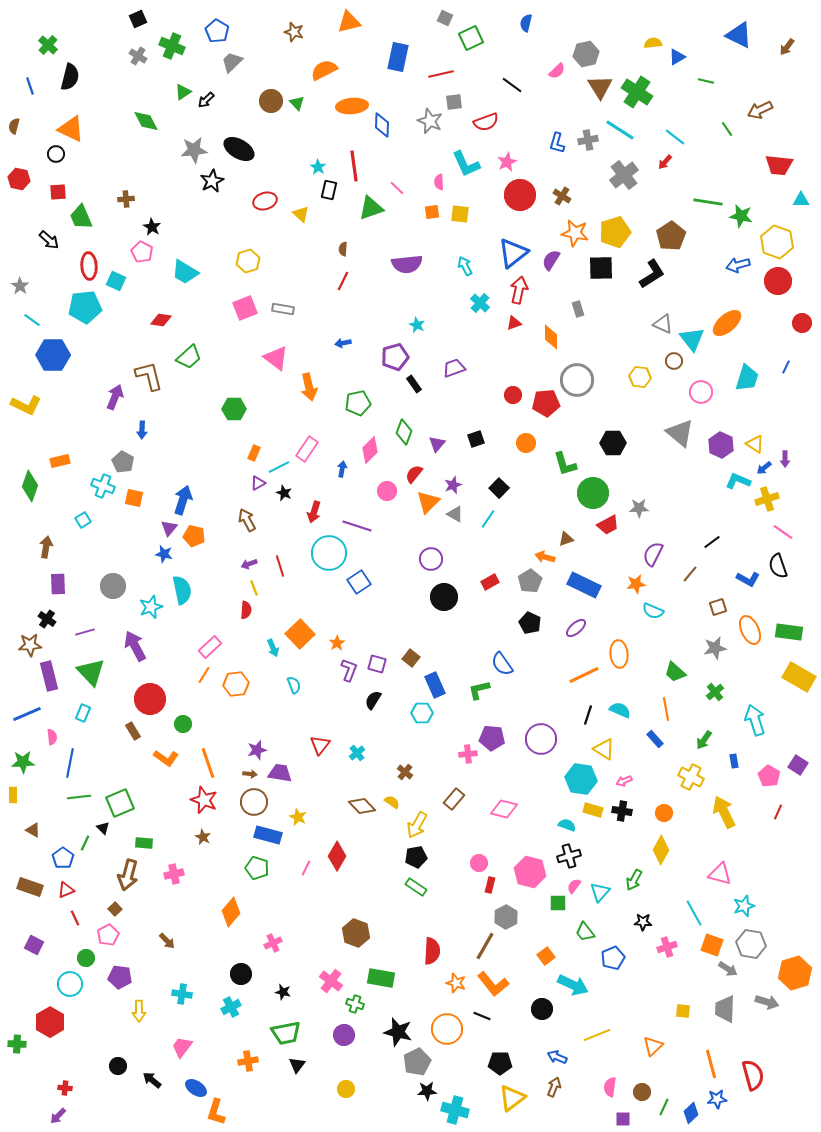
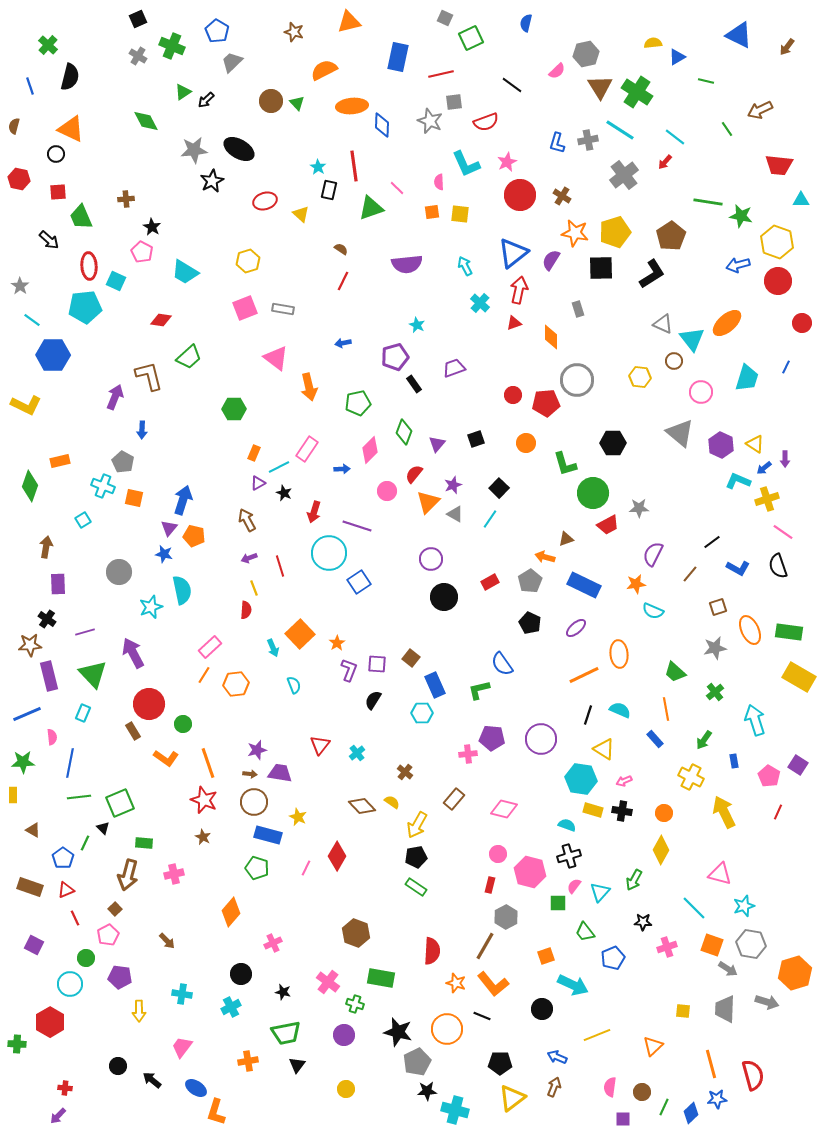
brown semicircle at (343, 249): moved 2 px left; rotated 120 degrees clockwise
blue arrow at (342, 469): rotated 77 degrees clockwise
cyan line at (488, 519): moved 2 px right
purple arrow at (249, 564): moved 6 px up
blue L-shape at (748, 579): moved 10 px left, 11 px up
gray circle at (113, 586): moved 6 px right, 14 px up
purple arrow at (135, 646): moved 2 px left, 7 px down
purple square at (377, 664): rotated 12 degrees counterclockwise
green triangle at (91, 672): moved 2 px right, 2 px down
red circle at (150, 699): moved 1 px left, 5 px down
pink circle at (479, 863): moved 19 px right, 9 px up
cyan line at (694, 913): moved 5 px up; rotated 16 degrees counterclockwise
orange square at (546, 956): rotated 18 degrees clockwise
pink cross at (331, 981): moved 3 px left, 1 px down
